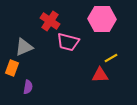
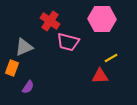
red triangle: moved 1 px down
purple semicircle: rotated 24 degrees clockwise
